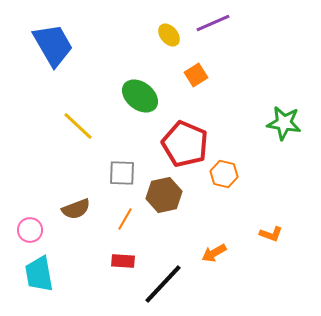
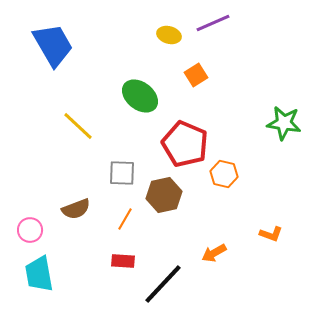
yellow ellipse: rotated 35 degrees counterclockwise
